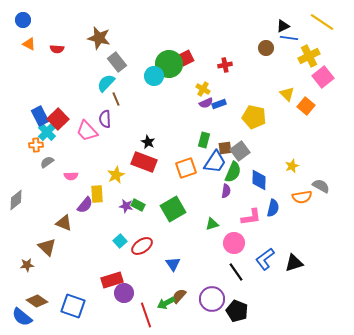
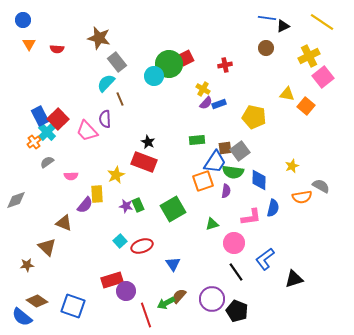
blue line at (289, 38): moved 22 px left, 20 px up
orange triangle at (29, 44): rotated 32 degrees clockwise
yellow triangle at (287, 94): rotated 35 degrees counterclockwise
brown line at (116, 99): moved 4 px right
purple semicircle at (206, 103): rotated 24 degrees counterclockwise
green rectangle at (204, 140): moved 7 px left; rotated 70 degrees clockwise
orange cross at (36, 145): moved 2 px left, 3 px up; rotated 32 degrees counterclockwise
orange square at (186, 168): moved 17 px right, 13 px down
green semicircle at (233, 172): rotated 75 degrees clockwise
gray diamond at (16, 200): rotated 20 degrees clockwise
green rectangle at (138, 205): rotated 40 degrees clockwise
red ellipse at (142, 246): rotated 15 degrees clockwise
black triangle at (294, 263): moved 16 px down
purple circle at (124, 293): moved 2 px right, 2 px up
